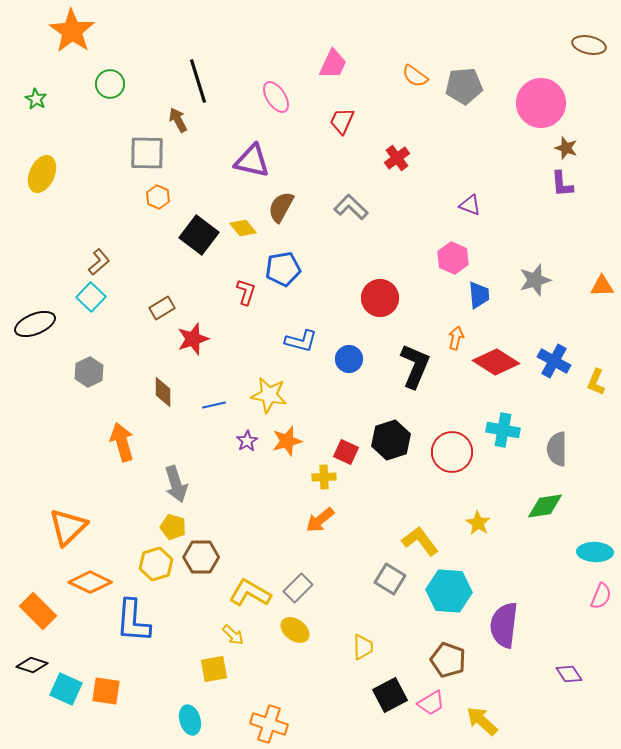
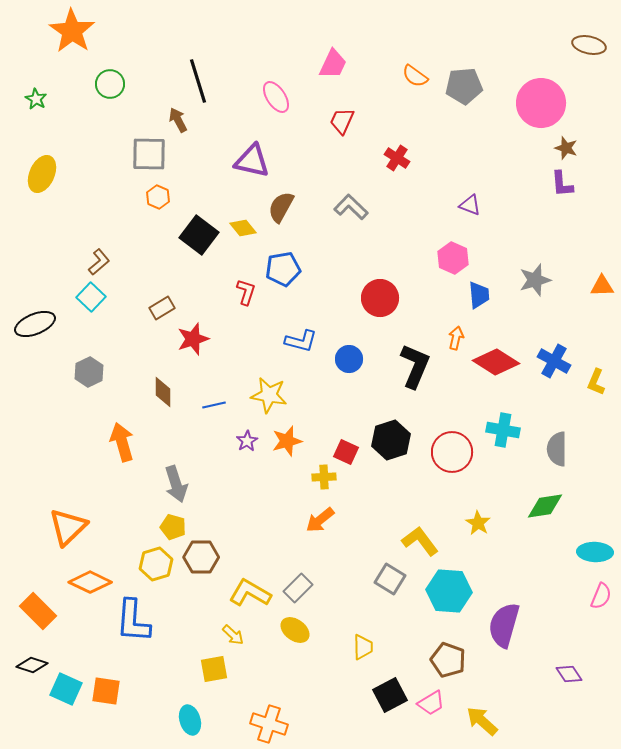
gray square at (147, 153): moved 2 px right, 1 px down
red cross at (397, 158): rotated 20 degrees counterclockwise
purple semicircle at (504, 625): rotated 9 degrees clockwise
